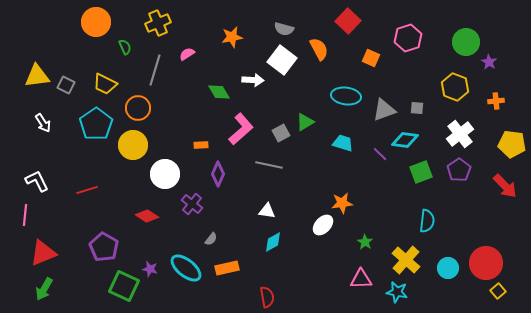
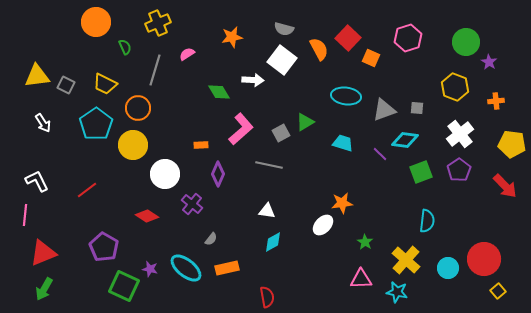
red square at (348, 21): moved 17 px down
red line at (87, 190): rotated 20 degrees counterclockwise
red circle at (486, 263): moved 2 px left, 4 px up
